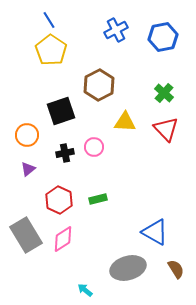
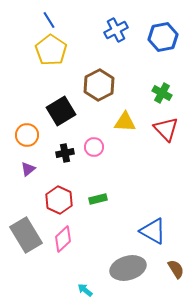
green cross: moved 2 px left; rotated 12 degrees counterclockwise
black square: rotated 12 degrees counterclockwise
blue triangle: moved 2 px left, 1 px up
pink diamond: rotated 12 degrees counterclockwise
